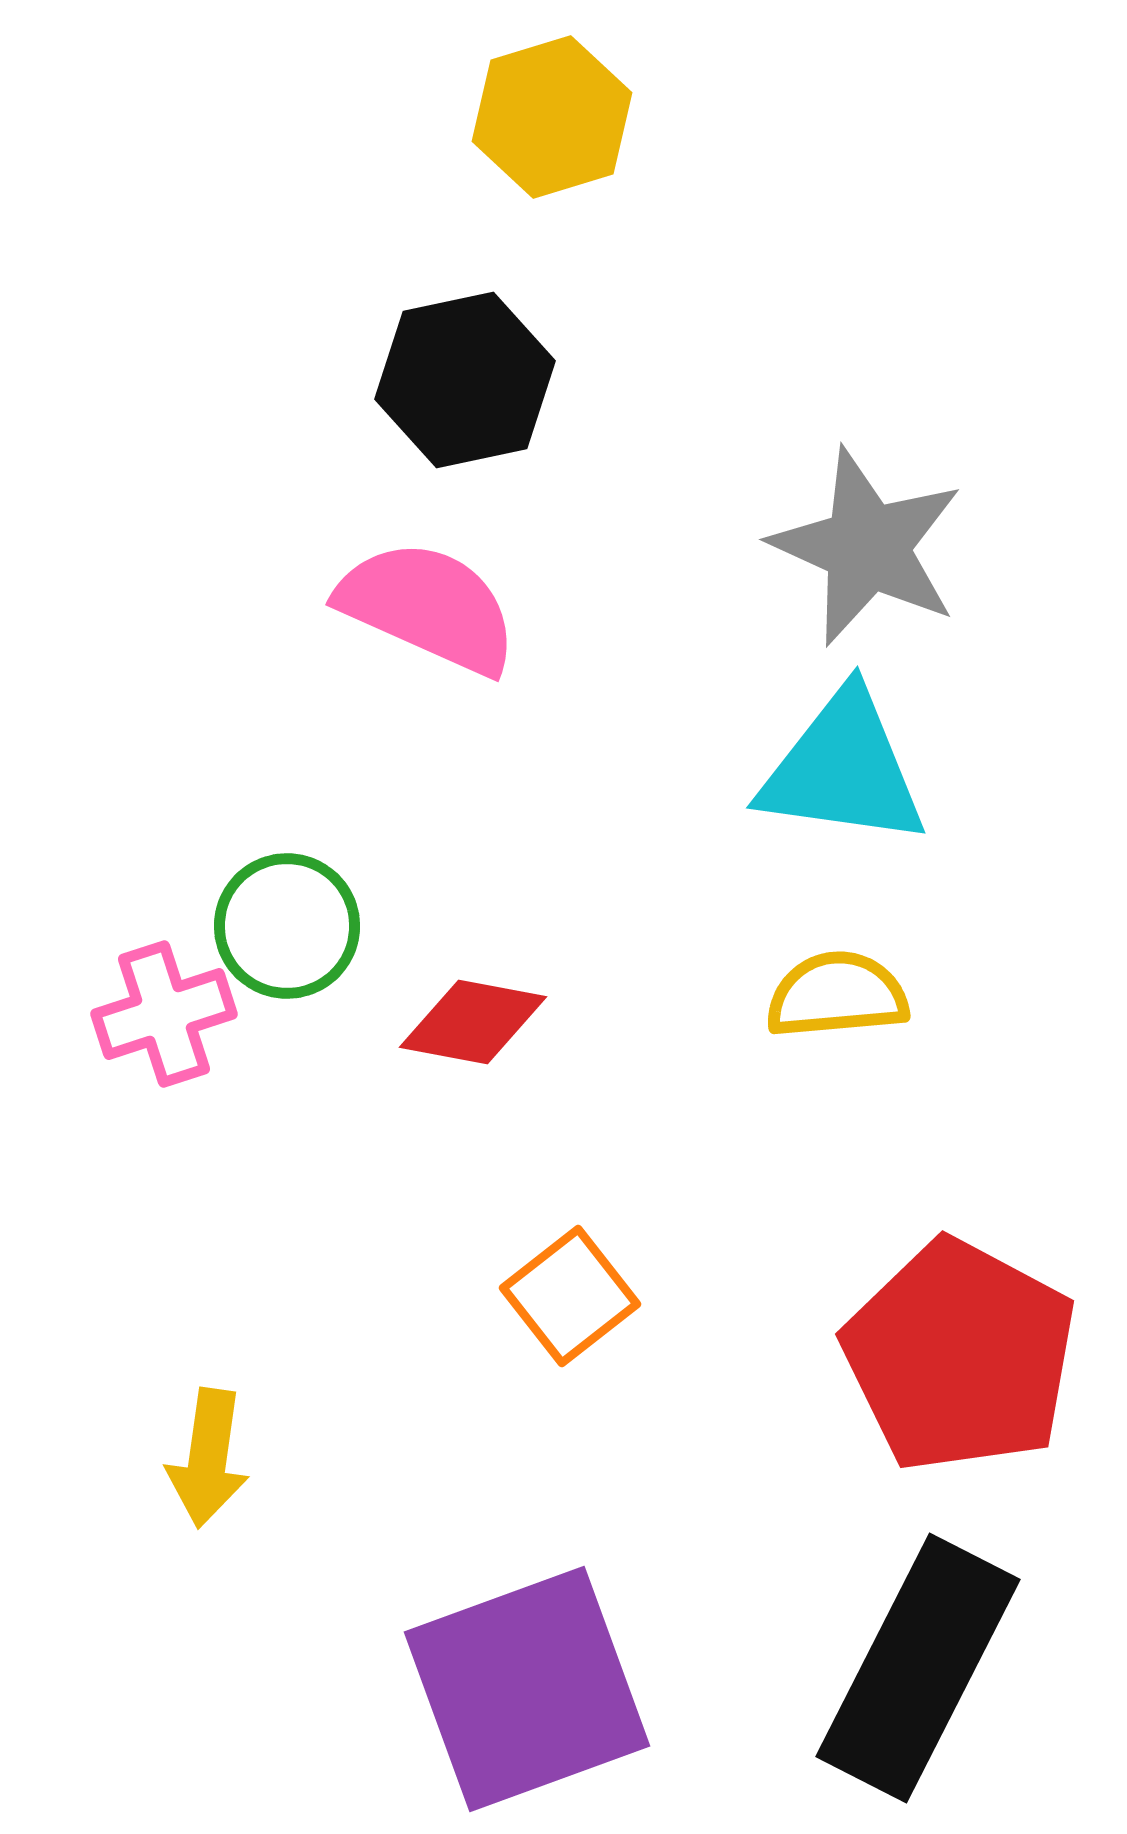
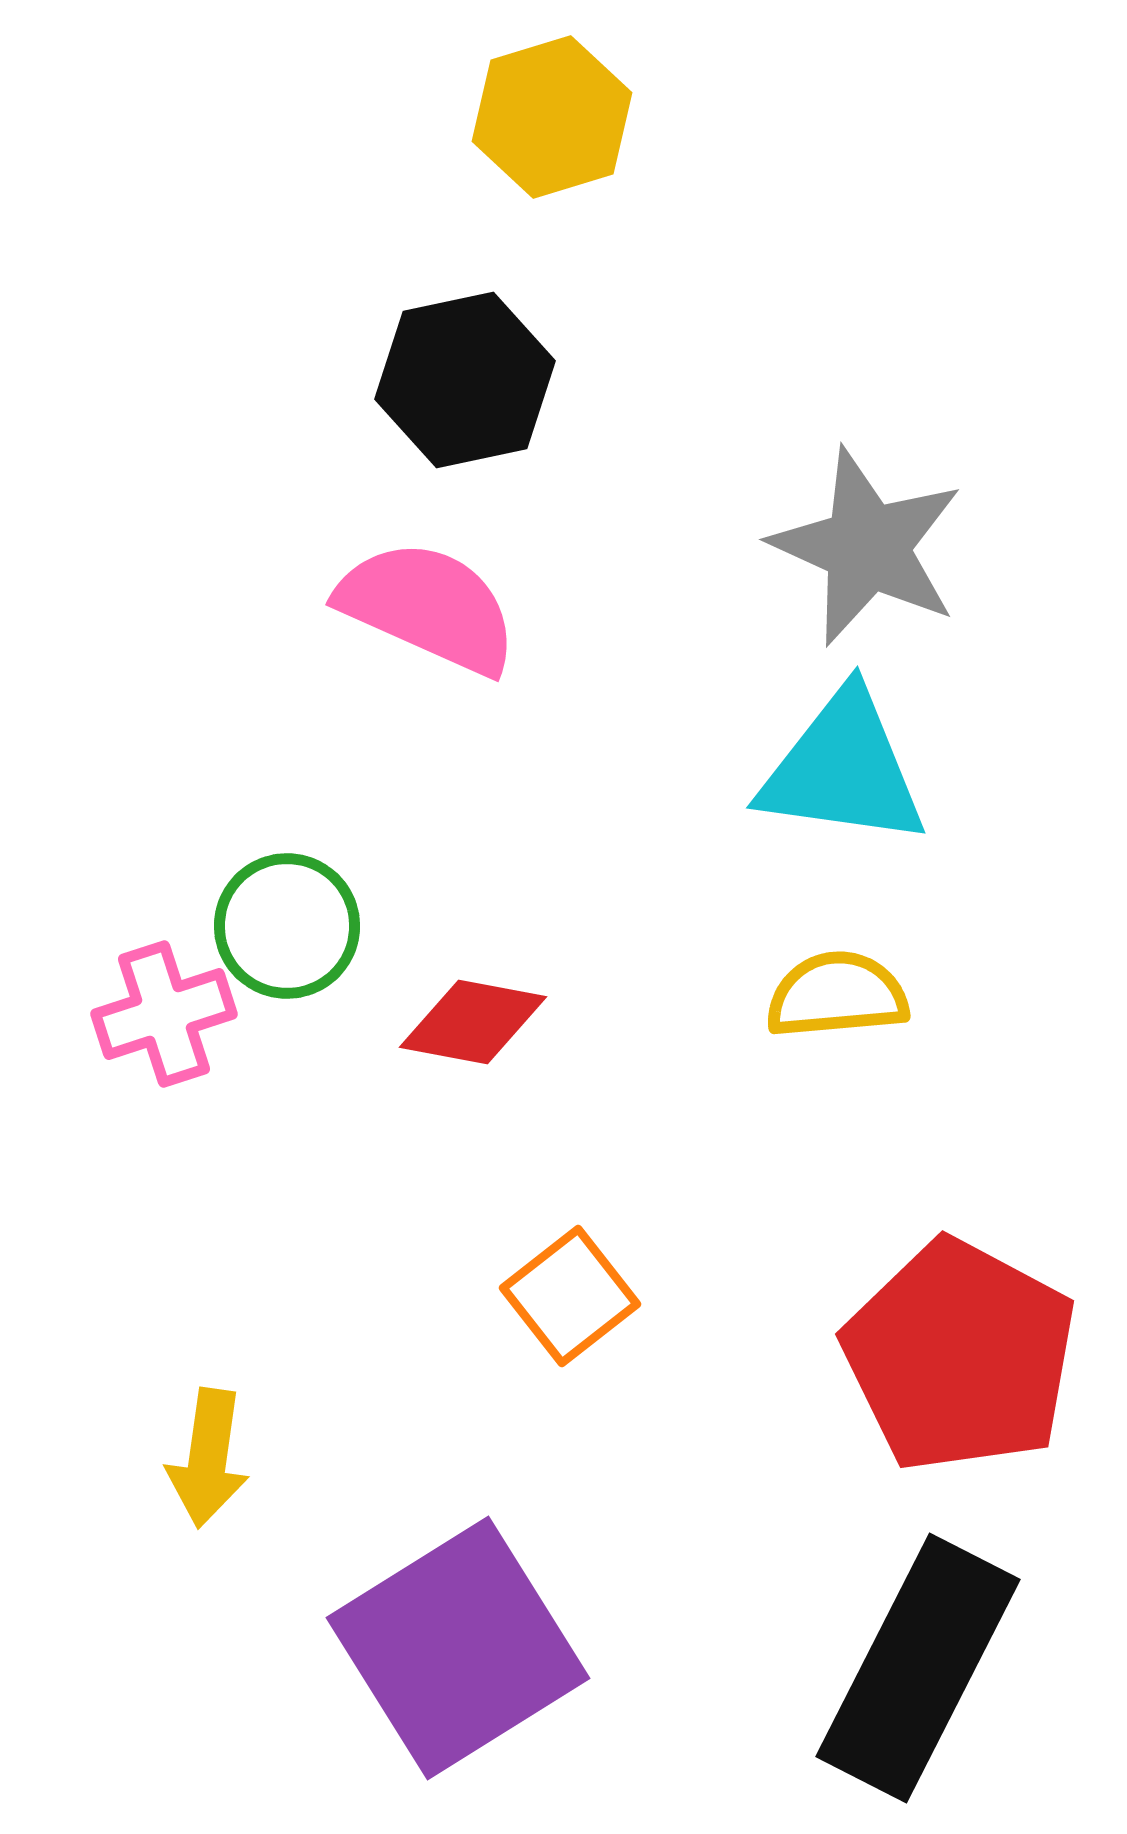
purple square: moved 69 px left, 41 px up; rotated 12 degrees counterclockwise
